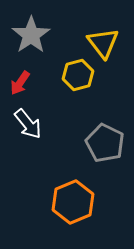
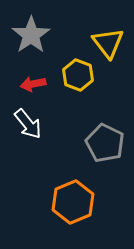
yellow triangle: moved 5 px right
yellow hexagon: rotated 24 degrees counterclockwise
red arrow: moved 13 px right, 1 px down; rotated 45 degrees clockwise
